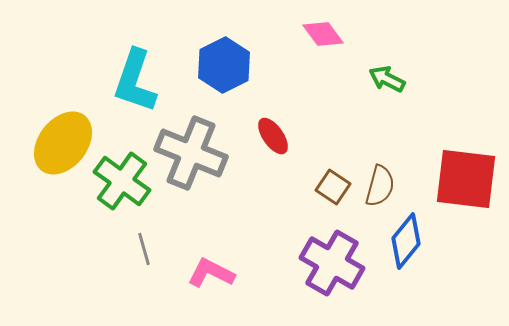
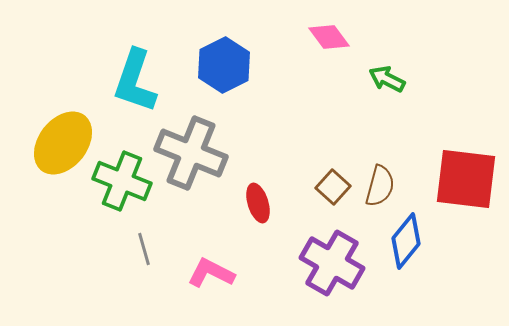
pink diamond: moved 6 px right, 3 px down
red ellipse: moved 15 px left, 67 px down; rotated 18 degrees clockwise
green cross: rotated 14 degrees counterclockwise
brown square: rotated 8 degrees clockwise
